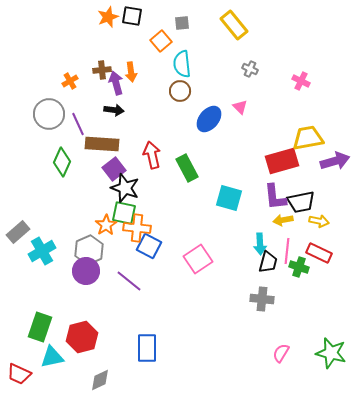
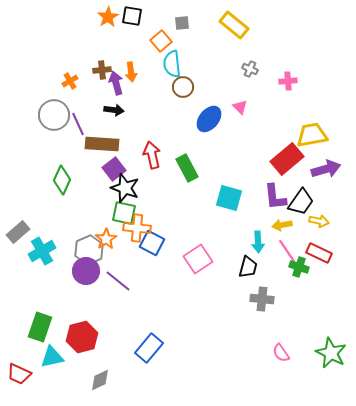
orange star at (108, 17): rotated 10 degrees counterclockwise
yellow rectangle at (234, 25): rotated 12 degrees counterclockwise
cyan semicircle at (182, 64): moved 10 px left
pink cross at (301, 81): moved 13 px left; rotated 30 degrees counterclockwise
brown circle at (180, 91): moved 3 px right, 4 px up
gray circle at (49, 114): moved 5 px right, 1 px down
yellow trapezoid at (308, 138): moved 4 px right, 3 px up
red rectangle at (282, 161): moved 5 px right, 2 px up; rotated 24 degrees counterclockwise
purple arrow at (335, 161): moved 9 px left, 8 px down
green diamond at (62, 162): moved 18 px down
black trapezoid at (301, 202): rotated 44 degrees counterclockwise
yellow arrow at (283, 220): moved 1 px left, 5 px down
orange star at (106, 225): moved 14 px down
cyan arrow at (260, 244): moved 2 px left, 2 px up
blue square at (149, 246): moved 3 px right, 3 px up
pink line at (287, 251): rotated 40 degrees counterclockwise
black trapezoid at (268, 262): moved 20 px left, 5 px down
purple line at (129, 281): moved 11 px left
blue rectangle at (147, 348): moved 2 px right; rotated 40 degrees clockwise
pink semicircle at (281, 353): rotated 66 degrees counterclockwise
green star at (331, 353): rotated 12 degrees clockwise
